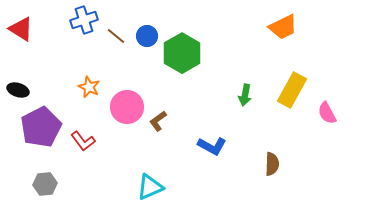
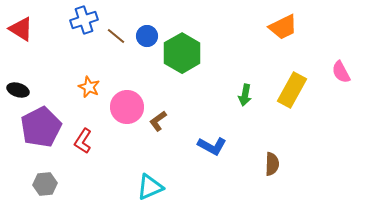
pink semicircle: moved 14 px right, 41 px up
red L-shape: rotated 70 degrees clockwise
